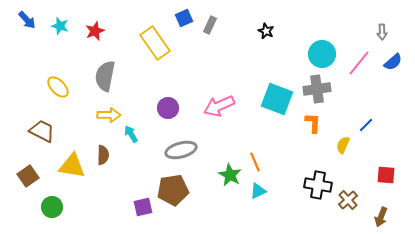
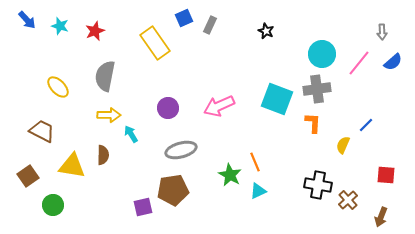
green circle: moved 1 px right, 2 px up
